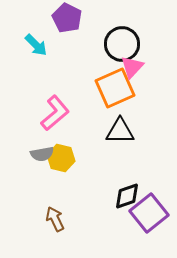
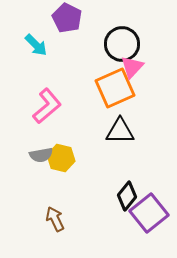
pink L-shape: moved 8 px left, 7 px up
gray semicircle: moved 1 px left, 1 px down
black diamond: rotated 32 degrees counterclockwise
